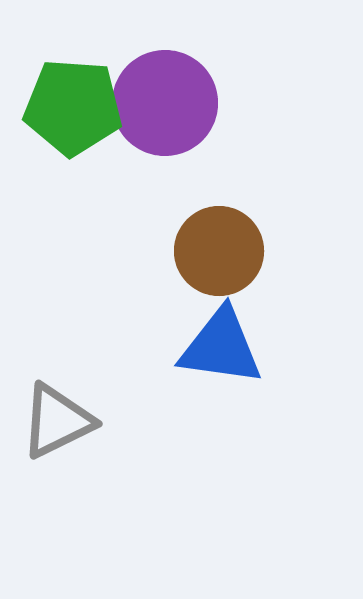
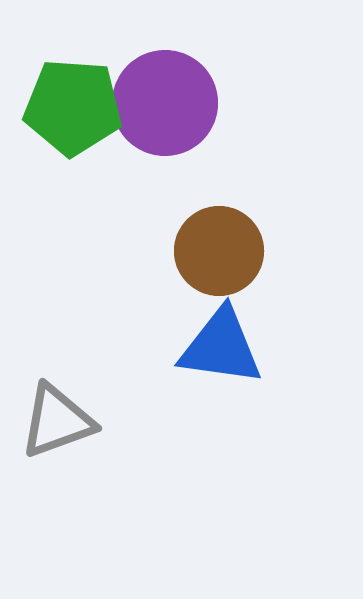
gray triangle: rotated 6 degrees clockwise
